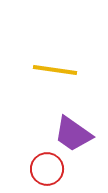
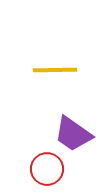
yellow line: rotated 9 degrees counterclockwise
